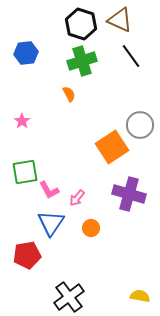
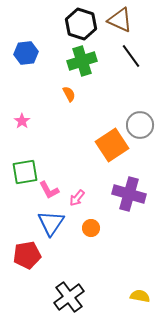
orange square: moved 2 px up
